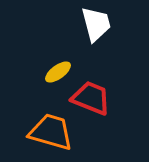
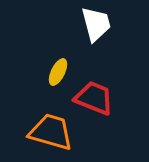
yellow ellipse: rotated 28 degrees counterclockwise
red trapezoid: moved 3 px right
